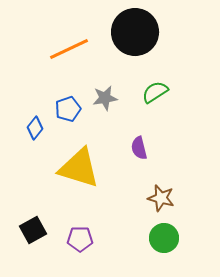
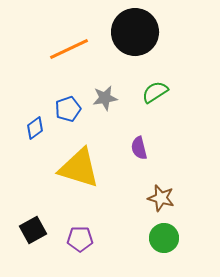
blue diamond: rotated 15 degrees clockwise
